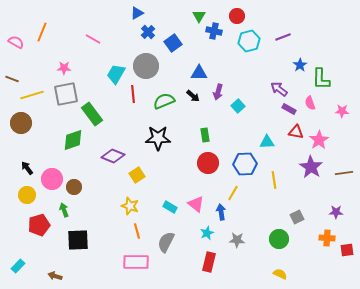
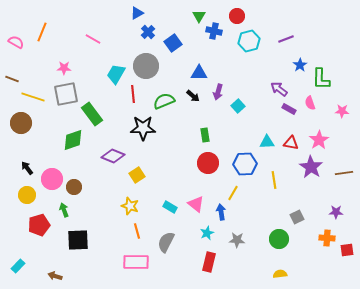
purple line at (283, 37): moved 3 px right, 2 px down
yellow line at (32, 95): moved 1 px right, 2 px down; rotated 35 degrees clockwise
red triangle at (296, 132): moved 5 px left, 11 px down
black star at (158, 138): moved 15 px left, 10 px up
yellow semicircle at (280, 274): rotated 32 degrees counterclockwise
